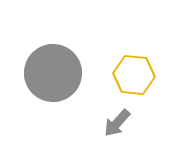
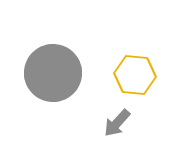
yellow hexagon: moved 1 px right
